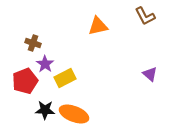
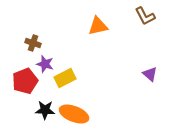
purple star: rotated 18 degrees counterclockwise
